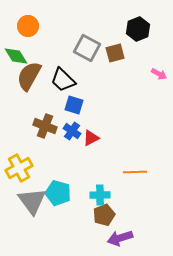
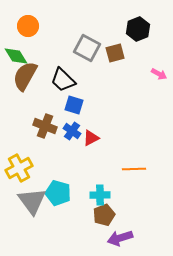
brown semicircle: moved 4 px left
orange line: moved 1 px left, 3 px up
